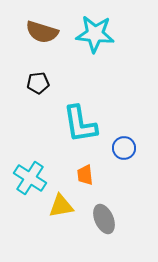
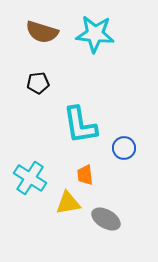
cyan L-shape: moved 1 px down
yellow triangle: moved 7 px right, 3 px up
gray ellipse: moved 2 px right; rotated 36 degrees counterclockwise
